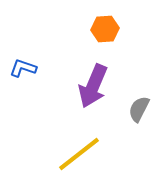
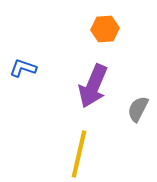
gray semicircle: moved 1 px left
yellow line: rotated 39 degrees counterclockwise
